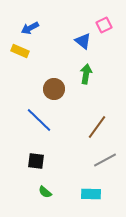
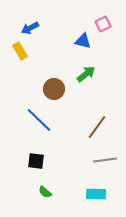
pink square: moved 1 px left, 1 px up
blue triangle: rotated 24 degrees counterclockwise
yellow rectangle: rotated 36 degrees clockwise
green arrow: rotated 42 degrees clockwise
gray line: rotated 20 degrees clockwise
cyan rectangle: moved 5 px right
